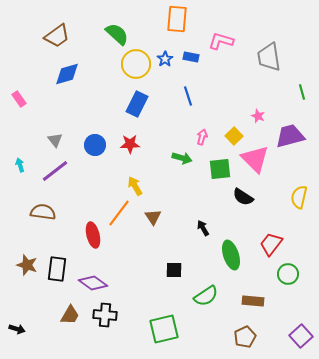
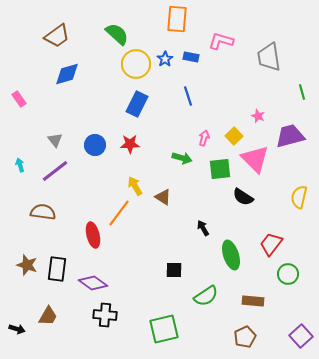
pink arrow at (202, 137): moved 2 px right, 1 px down
brown triangle at (153, 217): moved 10 px right, 20 px up; rotated 24 degrees counterclockwise
brown trapezoid at (70, 315): moved 22 px left, 1 px down
